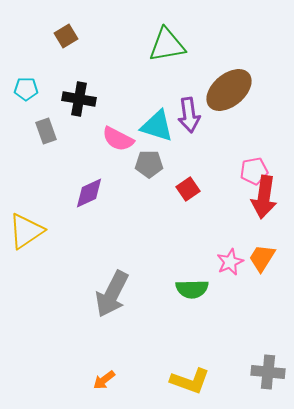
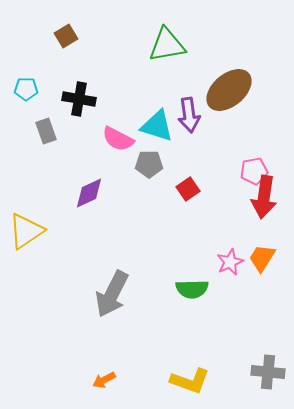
orange arrow: rotated 10 degrees clockwise
